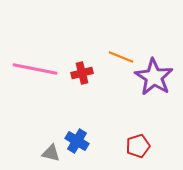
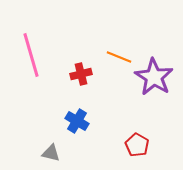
orange line: moved 2 px left
pink line: moved 4 px left, 14 px up; rotated 63 degrees clockwise
red cross: moved 1 px left, 1 px down
blue cross: moved 20 px up
red pentagon: moved 1 px left, 1 px up; rotated 25 degrees counterclockwise
